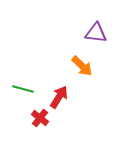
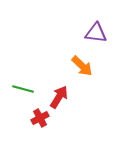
red cross: rotated 24 degrees clockwise
